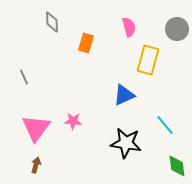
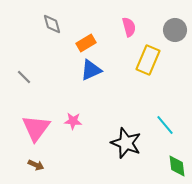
gray diamond: moved 2 px down; rotated 15 degrees counterclockwise
gray circle: moved 2 px left, 1 px down
orange rectangle: rotated 42 degrees clockwise
yellow rectangle: rotated 8 degrees clockwise
gray line: rotated 21 degrees counterclockwise
blue triangle: moved 33 px left, 25 px up
black star: rotated 12 degrees clockwise
brown arrow: rotated 98 degrees clockwise
